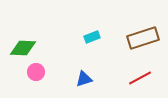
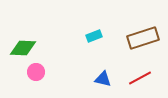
cyan rectangle: moved 2 px right, 1 px up
blue triangle: moved 19 px right; rotated 30 degrees clockwise
